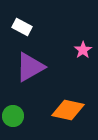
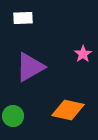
white rectangle: moved 1 px right, 9 px up; rotated 30 degrees counterclockwise
pink star: moved 4 px down
